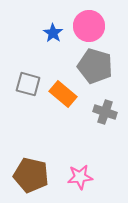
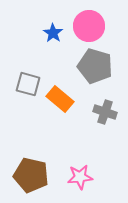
orange rectangle: moved 3 px left, 5 px down
